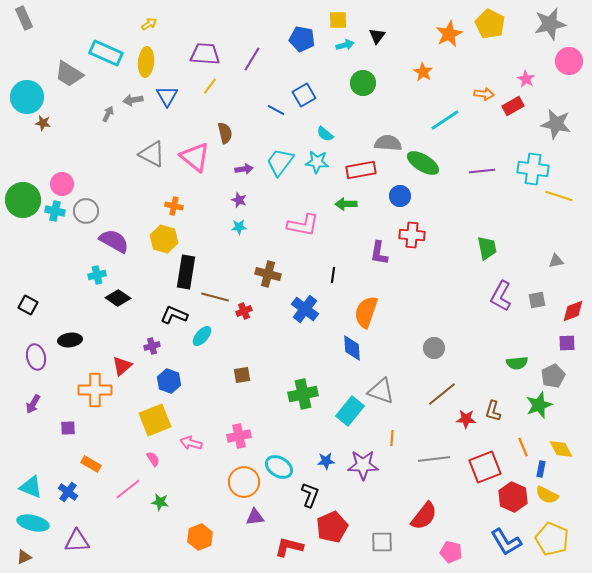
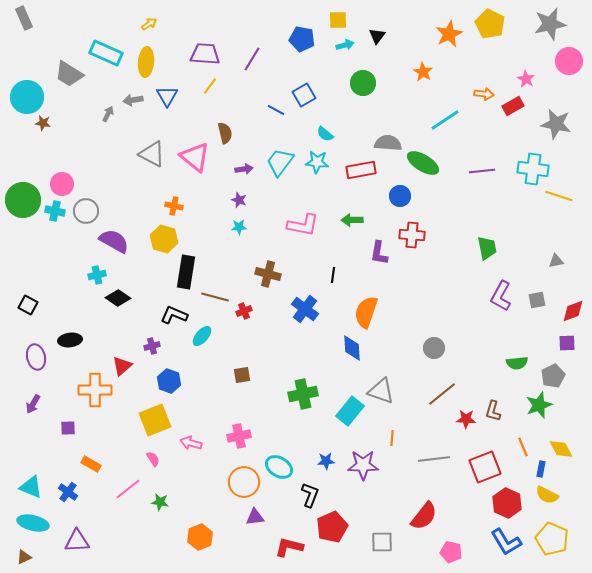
green arrow at (346, 204): moved 6 px right, 16 px down
red hexagon at (513, 497): moved 6 px left, 6 px down
